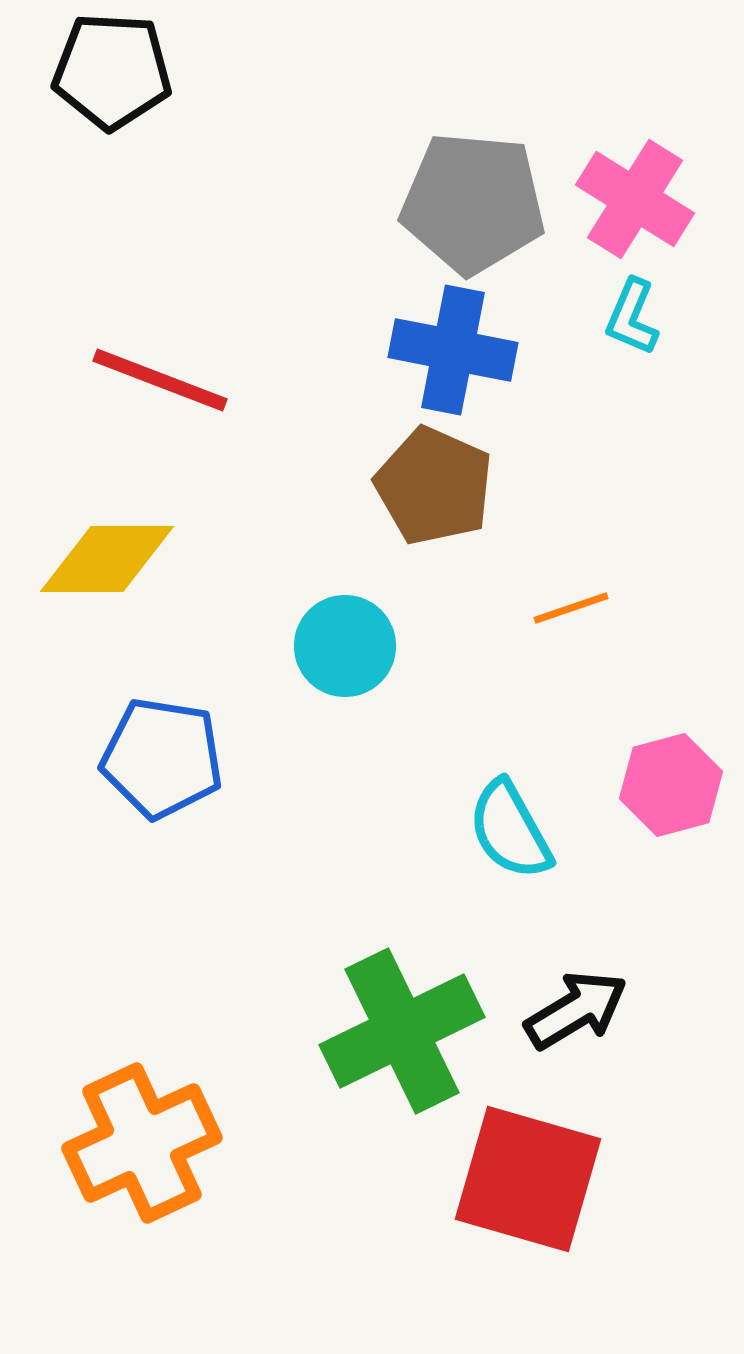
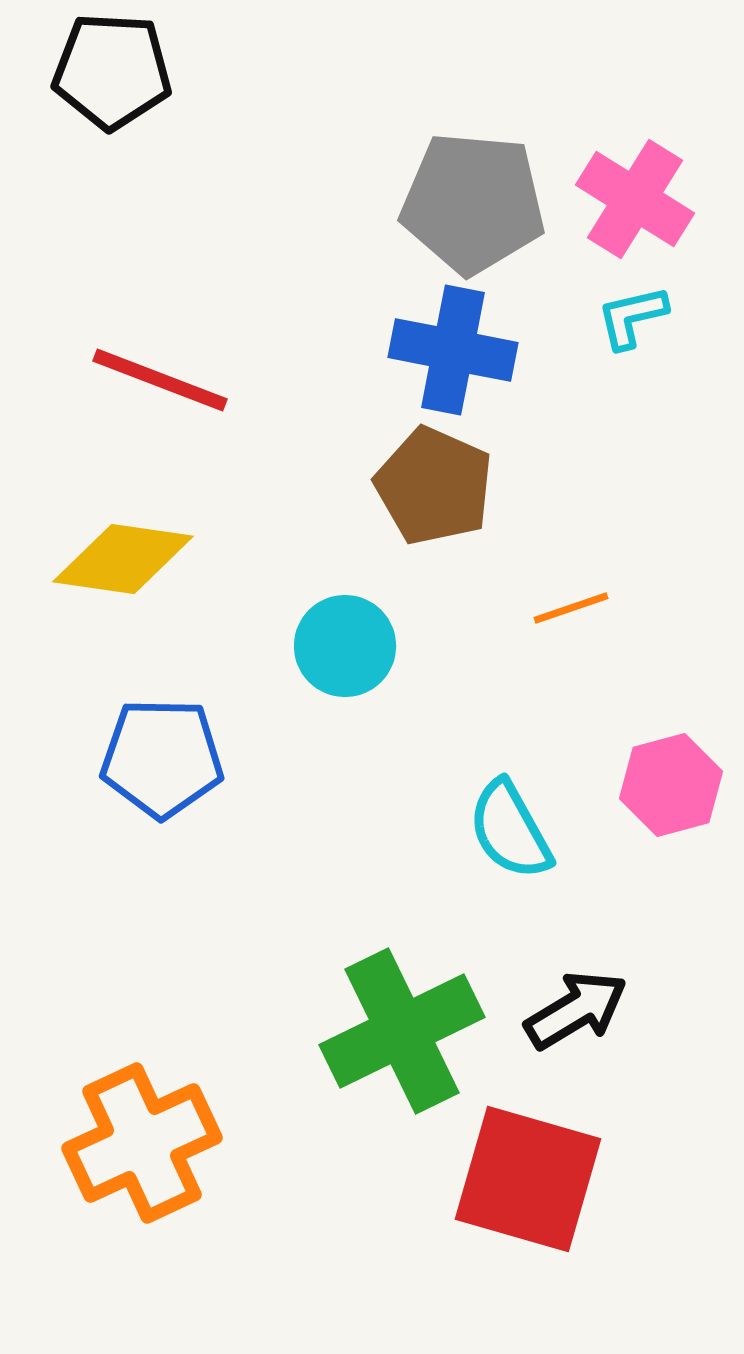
cyan L-shape: rotated 54 degrees clockwise
yellow diamond: moved 16 px right; rotated 8 degrees clockwise
blue pentagon: rotated 8 degrees counterclockwise
